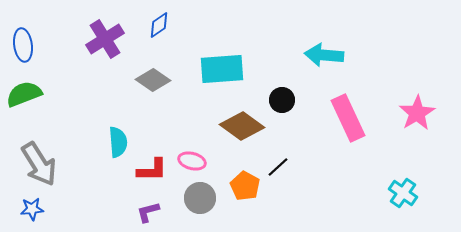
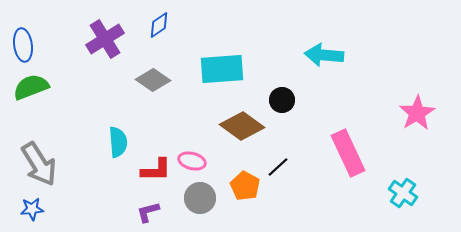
green semicircle: moved 7 px right, 7 px up
pink rectangle: moved 35 px down
red L-shape: moved 4 px right
